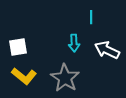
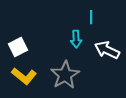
cyan arrow: moved 2 px right, 4 px up
white square: rotated 18 degrees counterclockwise
gray star: moved 3 px up; rotated 8 degrees clockwise
